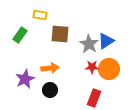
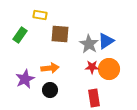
red rectangle: rotated 30 degrees counterclockwise
